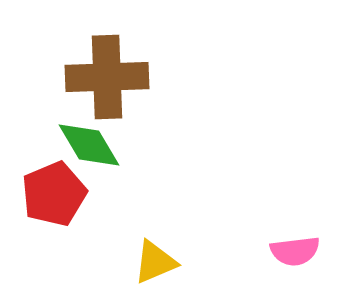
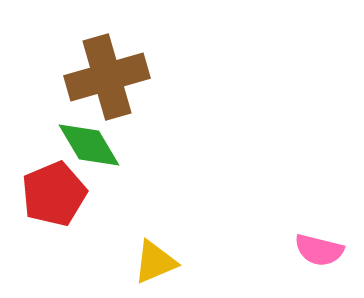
brown cross: rotated 14 degrees counterclockwise
pink semicircle: moved 24 px right, 1 px up; rotated 21 degrees clockwise
